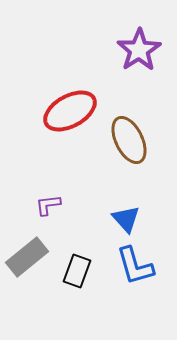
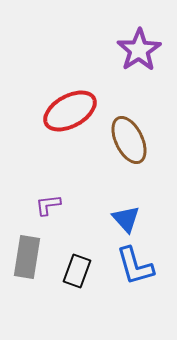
gray rectangle: rotated 42 degrees counterclockwise
